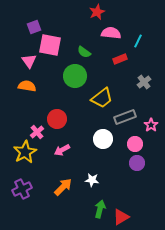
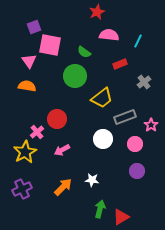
pink semicircle: moved 2 px left, 2 px down
red rectangle: moved 5 px down
purple circle: moved 8 px down
